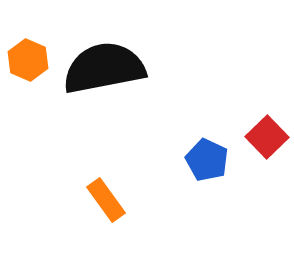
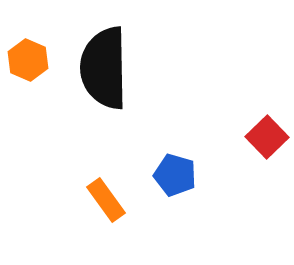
black semicircle: rotated 80 degrees counterclockwise
blue pentagon: moved 32 px left, 15 px down; rotated 9 degrees counterclockwise
